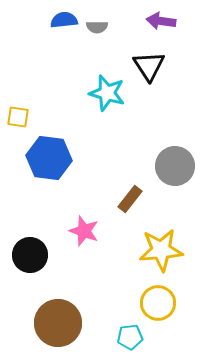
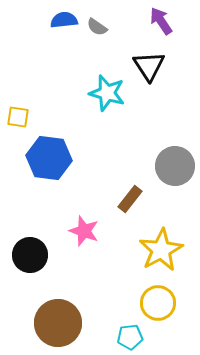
purple arrow: rotated 48 degrees clockwise
gray semicircle: rotated 35 degrees clockwise
yellow star: rotated 24 degrees counterclockwise
